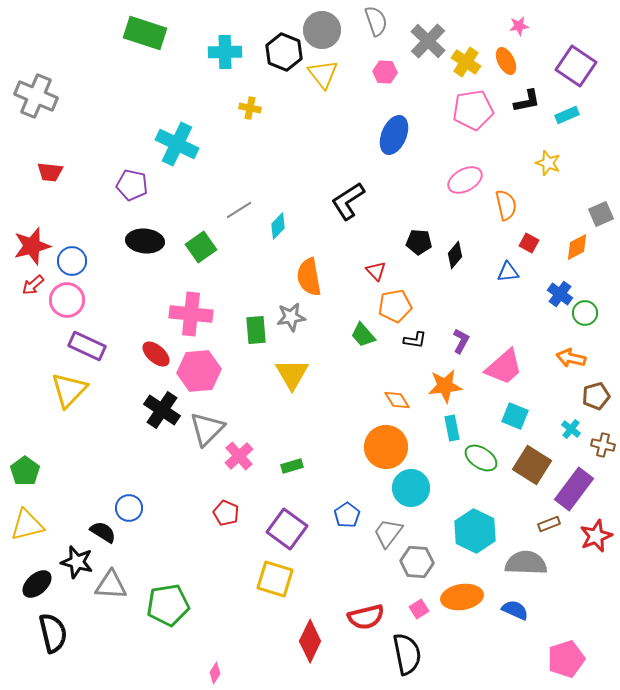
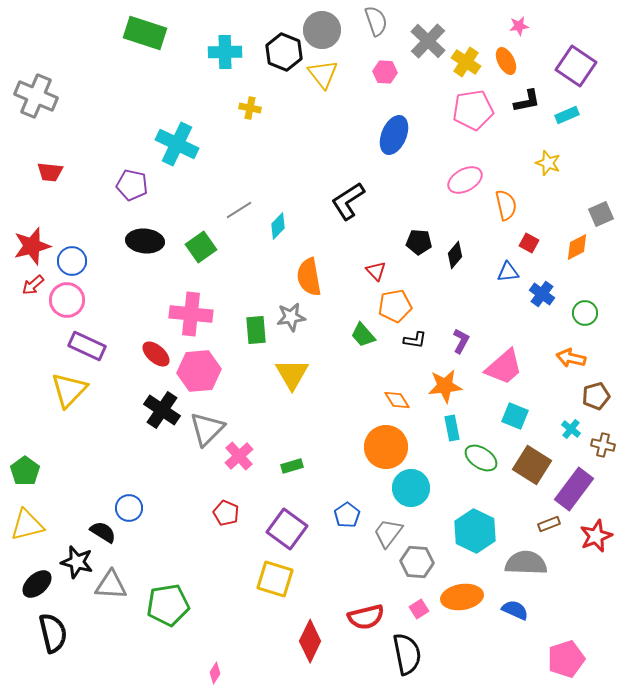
blue cross at (560, 294): moved 18 px left
